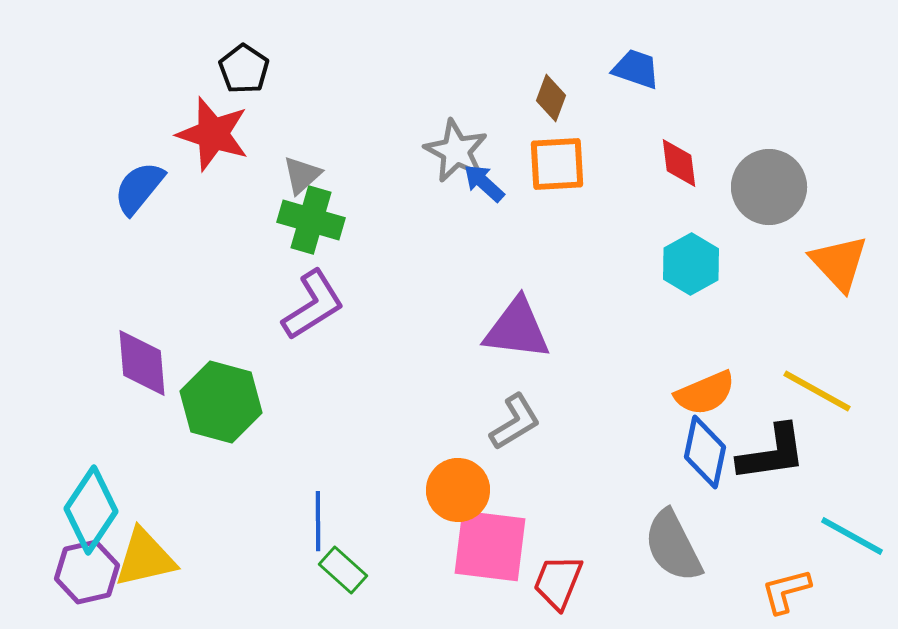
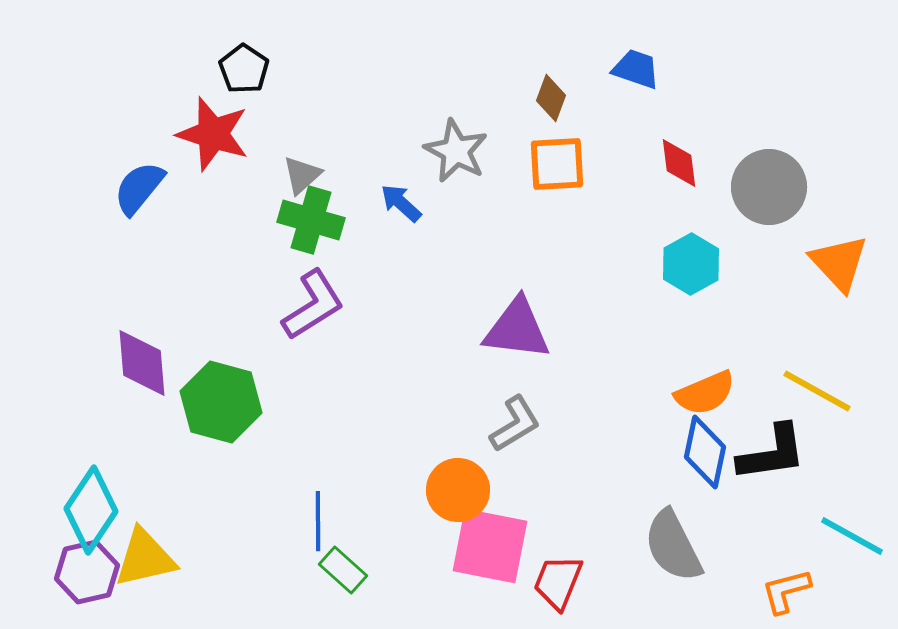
blue arrow: moved 83 px left, 20 px down
gray L-shape: moved 2 px down
pink square: rotated 4 degrees clockwise
